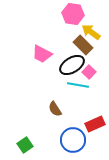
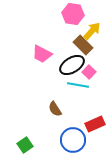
yellow arrow: moved 1 px right, 1 px up; rotated 96 degrees clockwise
